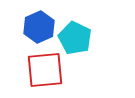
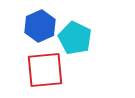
blue hexagon: moved 1 px right, 1 px up
